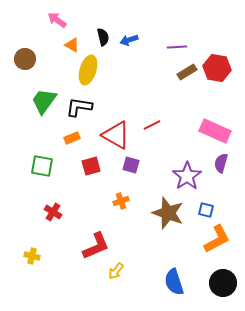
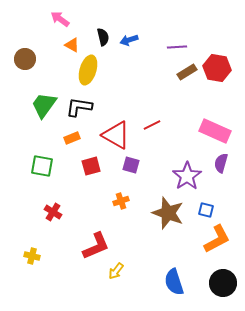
pink arrow: moved 3 px right, 1 px up
green trapezoid: moved 4 px down
